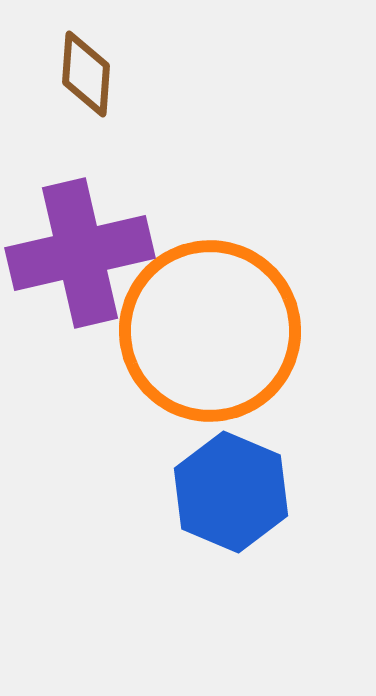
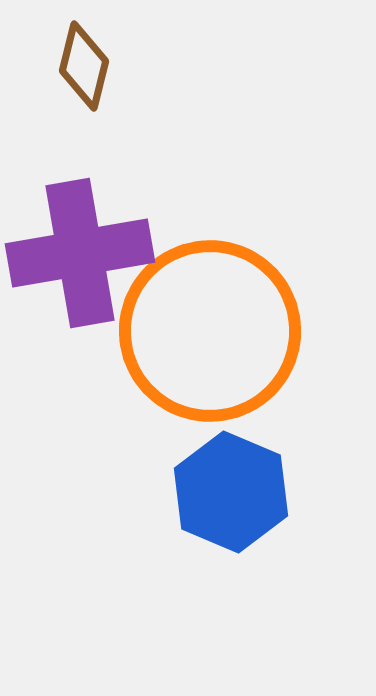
brown diamond: moved 2 px left, 8 px up; rotated 10 degrees clockwise
purple cross: rotated 3 degrees clockwise
